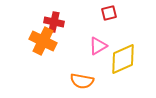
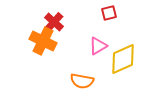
red cross: rotated 30 degrees clockwise
